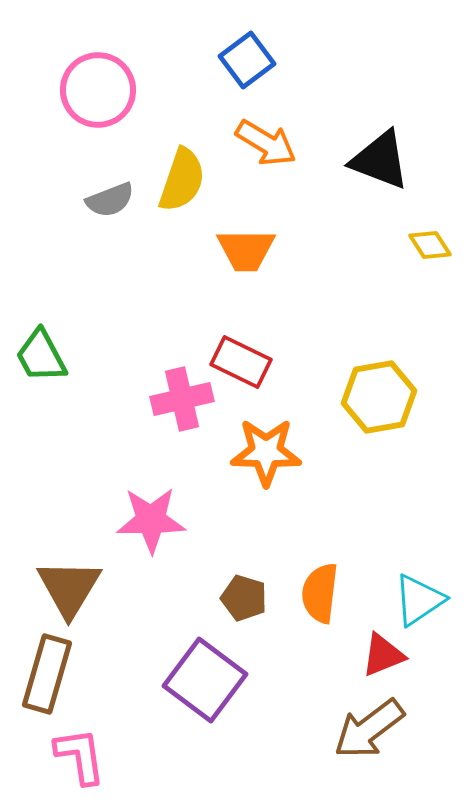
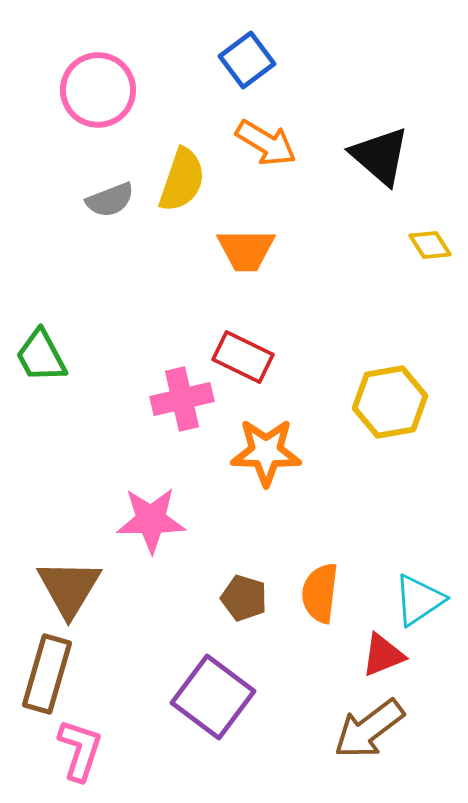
black triangle: moved 4 px up; rotated 20 degrees clockwise
red rectangle: moved 2 px right, 5 px up
yellow hexagon: moved 11 px right, 5 px down
purple square: moved 8 px right, 17 px down
pink L-shape: moved 6 px up; rotated 26 degrees clockwise
